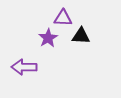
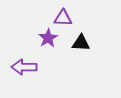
black triangle: moved 7 px down
